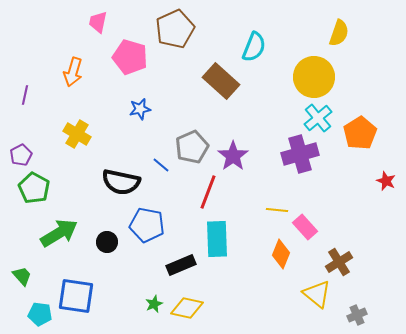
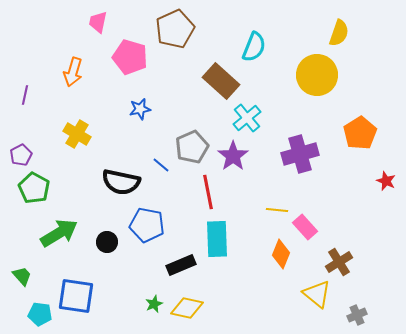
yellow circle: moved 3 px right, 2 px up
cyan cross: moved 71 px left
red line: rotated 32 degrees counterclockwise
